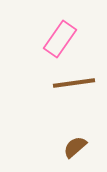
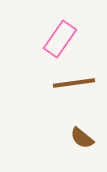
brown semicircle: moved 7 px right, 9 px up; rotated 100 degrees counterclockwise
